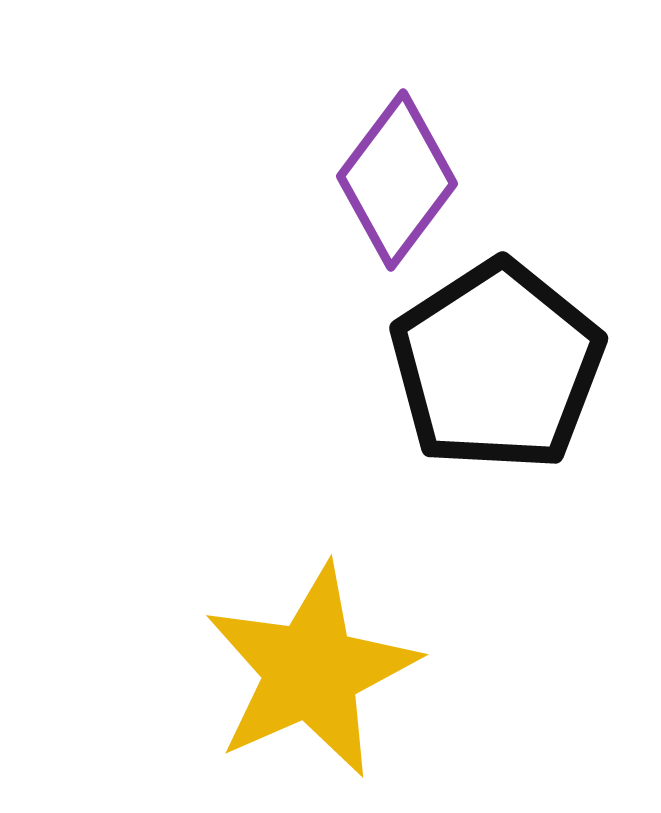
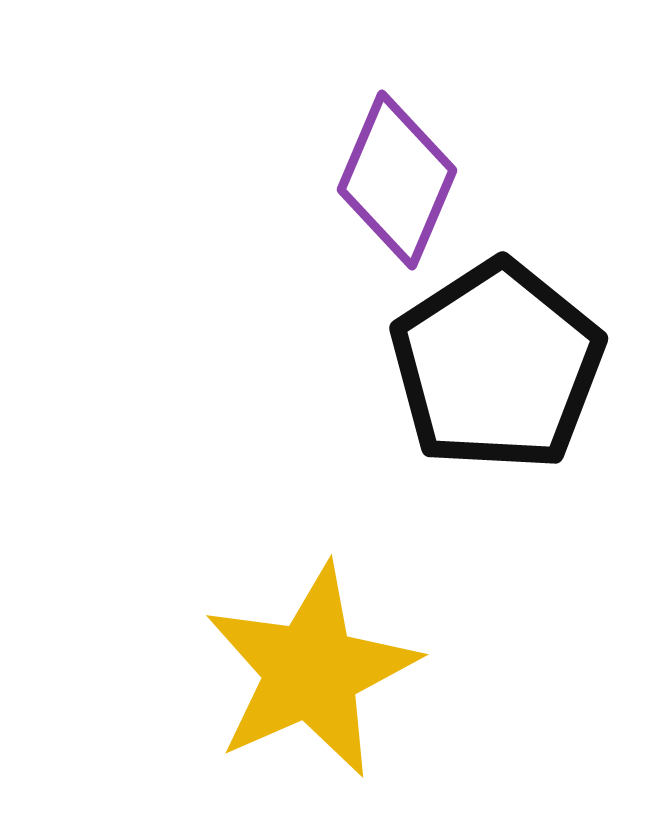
purple diamond: rotated 14 degrees counterclockwise
